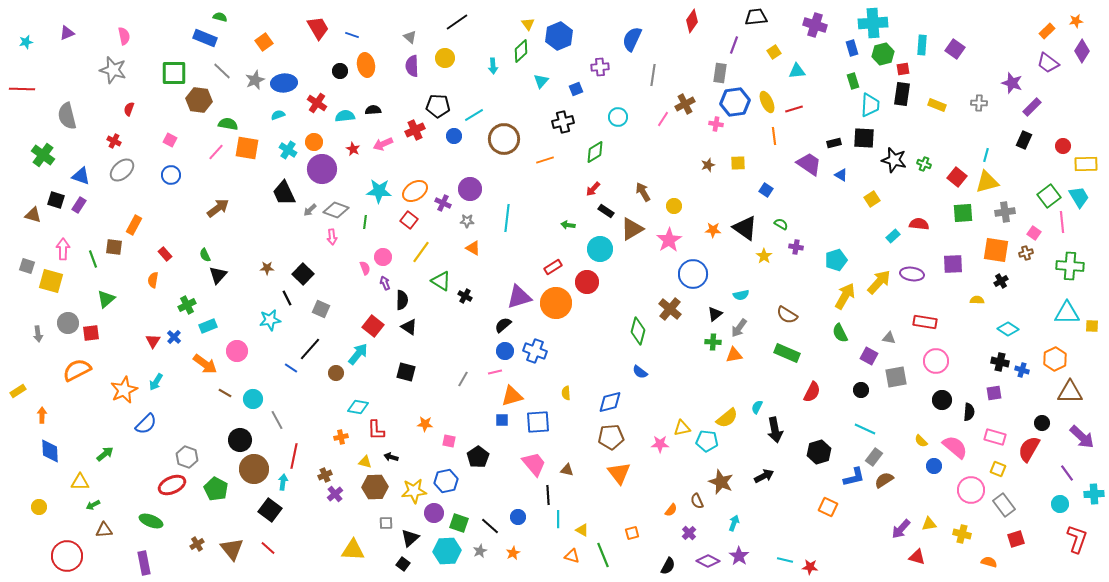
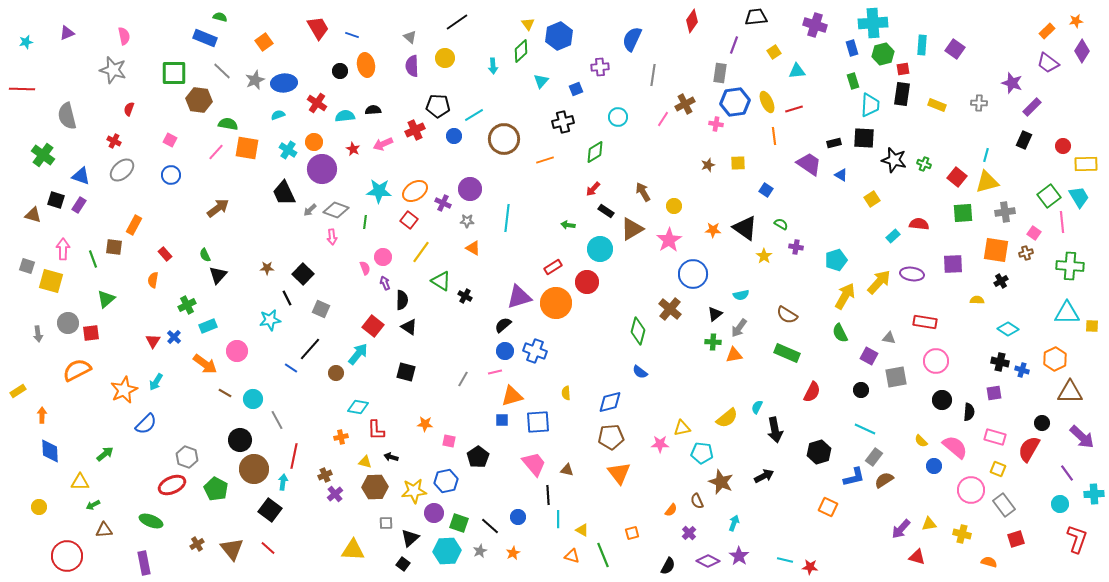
cyan pentagon at (707, 441): moved 5 px left, 12 px down
